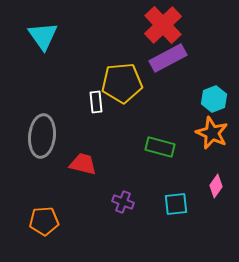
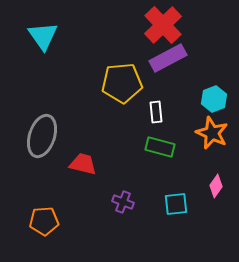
white rectangle: moved 60 px right, 10 px down
gray ellipse: rotated 12 degrees clockwise
